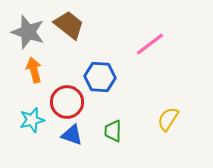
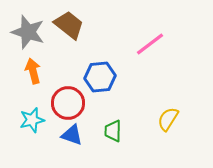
orange arrow: moved 1 px left, 1 px down
blue hexagon: rotated 8 degrees counterclockwise
red circle: moved 1 px right, 1 px down
